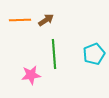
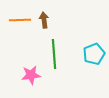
brown arrow: moved 2 px left; rotated 63 degrees counterclockwise
